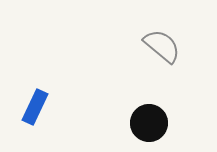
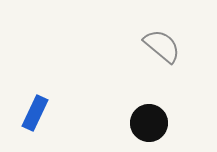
blue rectangle: moved 6 px down
